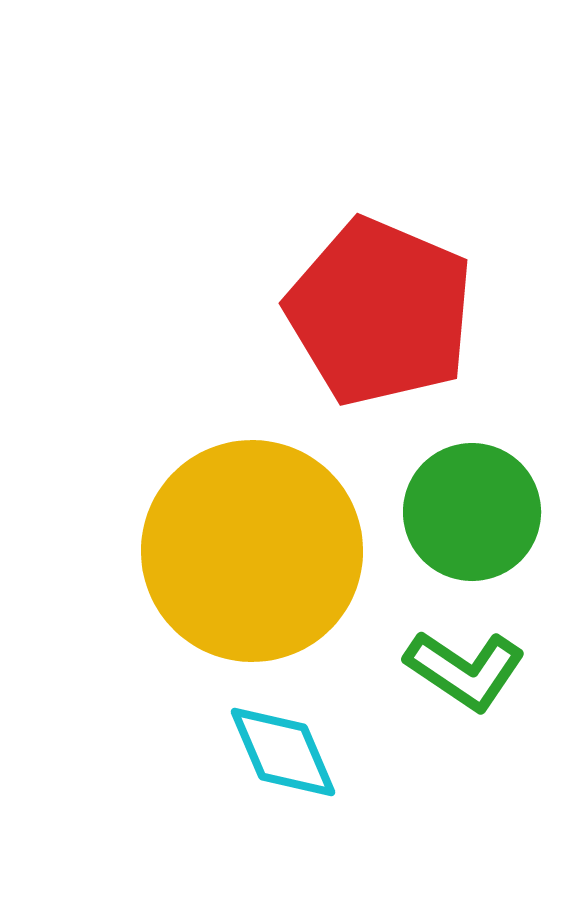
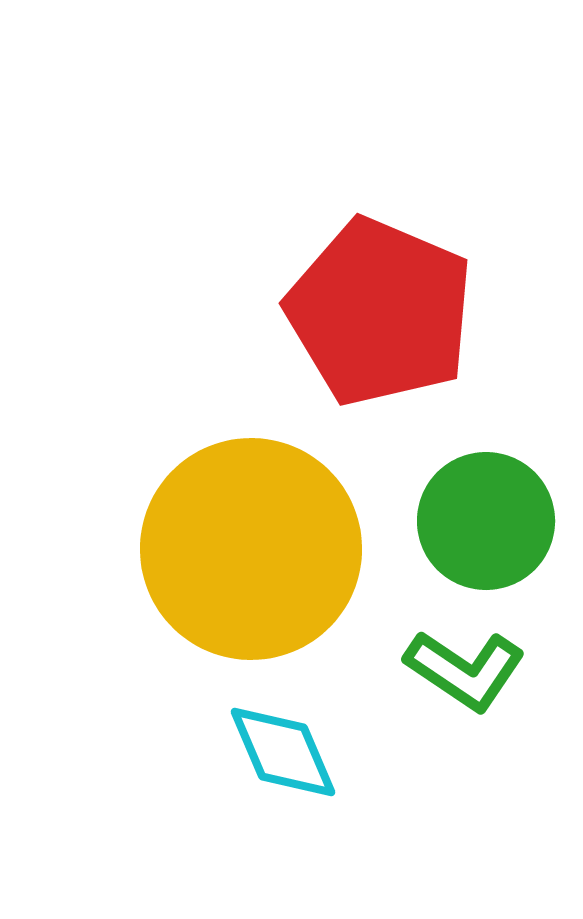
green circle: moved 14 px right, 9 px down
yellow circle: moved 1 px left, 2 px up
